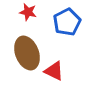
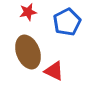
red star: rotated 24 degrees counterclockwise
brown ellipse: moved 1 px right, 1 px up
